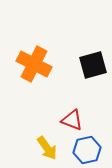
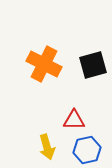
orange cross: moved 10 px right
red triangle: moved 2 px right; rotated 20 degrees counterclockwise
yellow arrow: moved 1 px up; rotated 20 degrees clockwise
